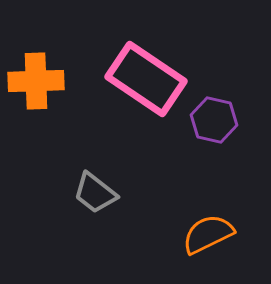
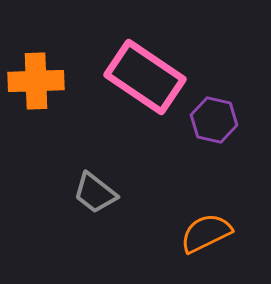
pink rectangle: moved 1 px left, 2 px up
orange semicircle: moved 2 px left, 1 px up
